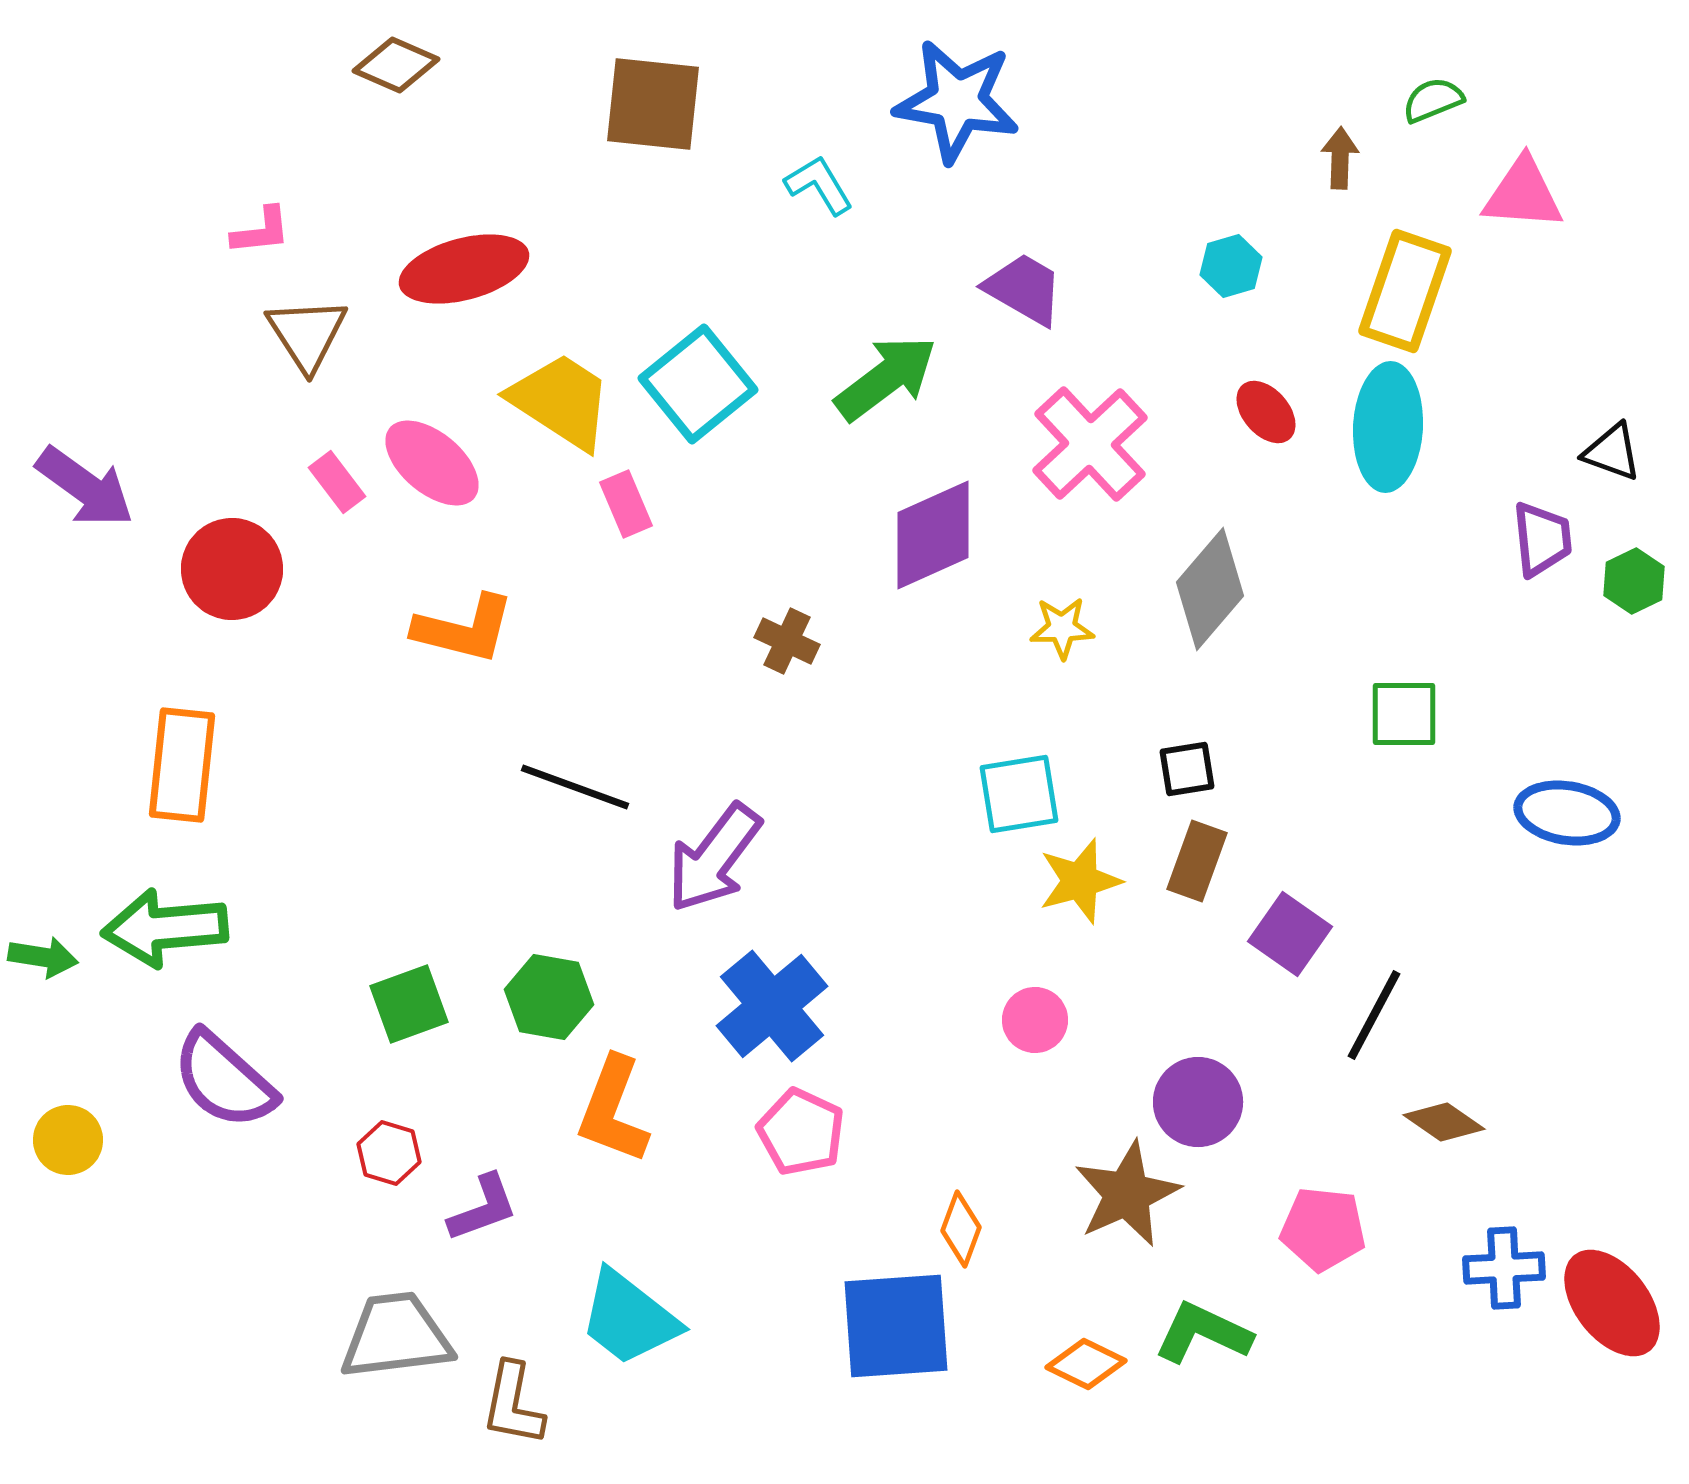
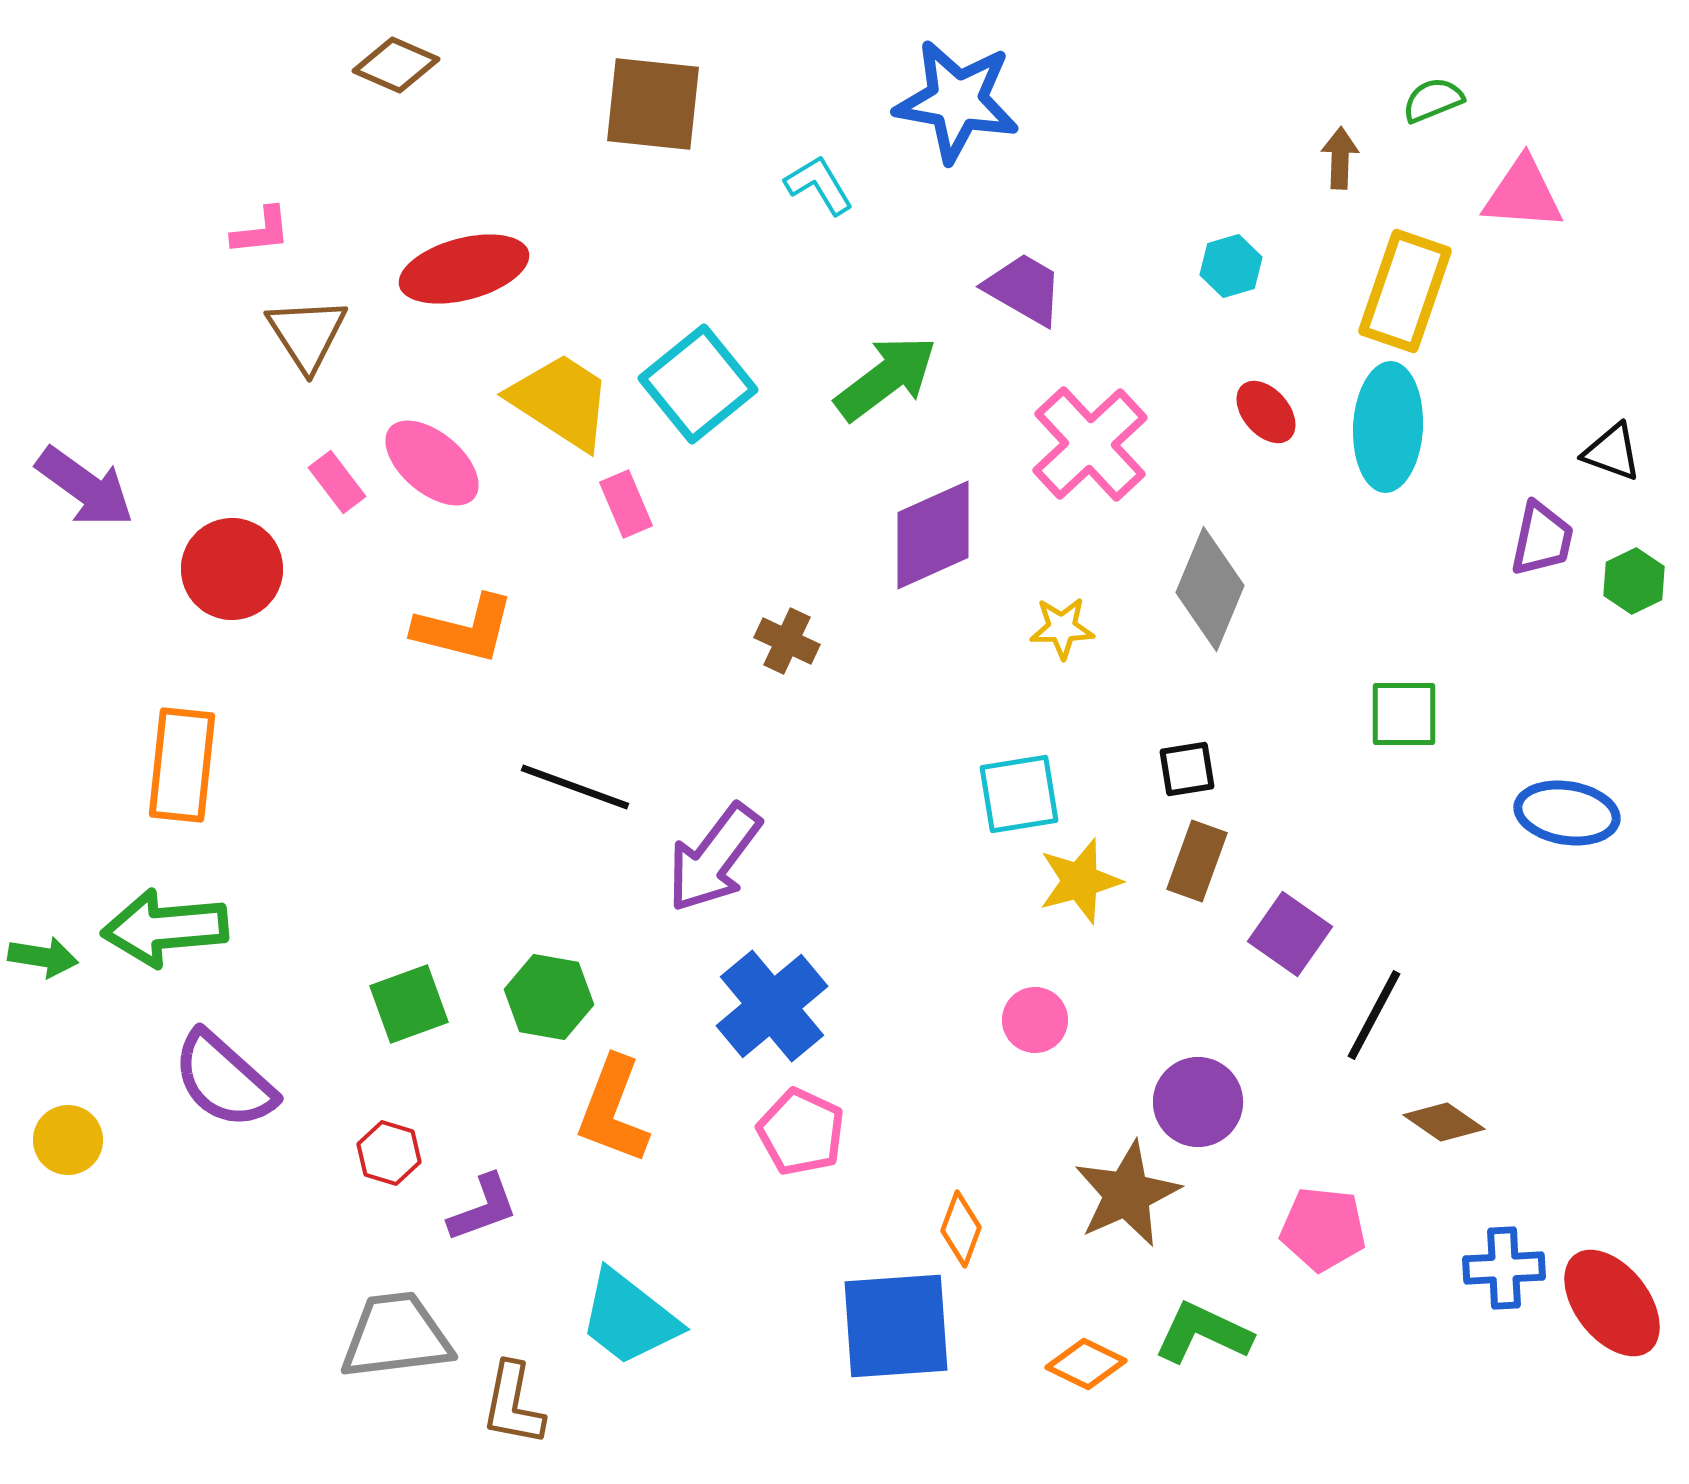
purple trapezoid at (1542, 539): rotated 18 degrees clockwise
gray diamond at (1210, 589): rotated 18 degrees counterclockwise
